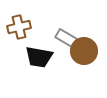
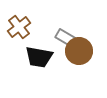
brown cross: rotated 25 degrees counterclockwise
brown circle: moved 5 px left
